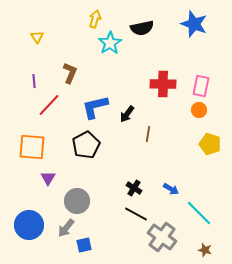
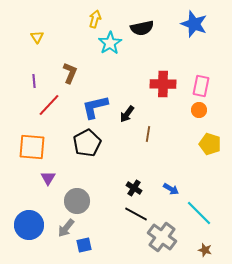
black pentagon: moved 1 px right, 2 px up
